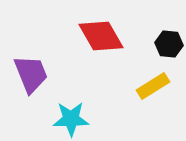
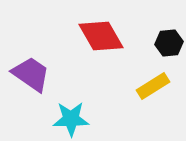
black hexagon: moved 1 px up; rotated 12 degrees counterclockwise
purple trapezoid: rotated 33 degrees counterclockwise
